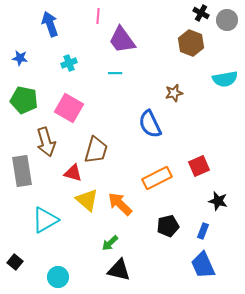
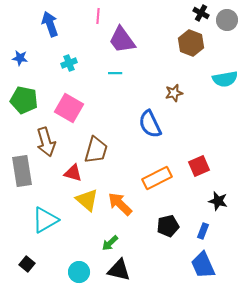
black square: moved 12 px right, 2 px down
cyan circle: moved 21 px right, 5 px up
